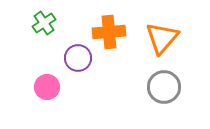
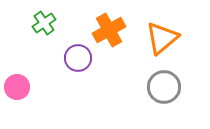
orange cross: moved 2 px up; rotated 24 degrees counterclockwise
orange triangle: rotated 9 degrees clockwise
pink circle: moved 30 px left
